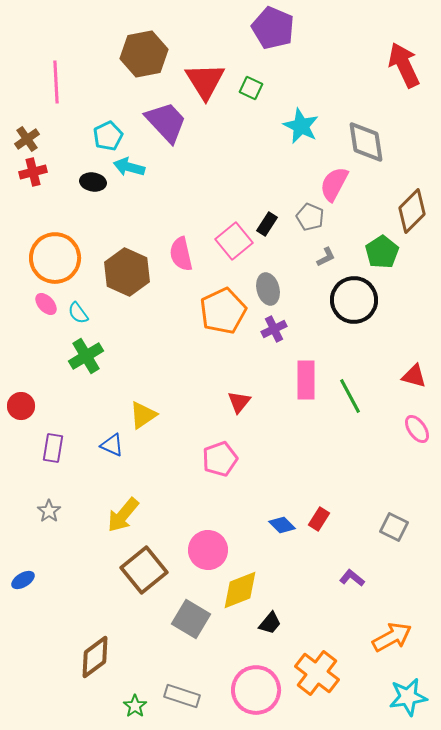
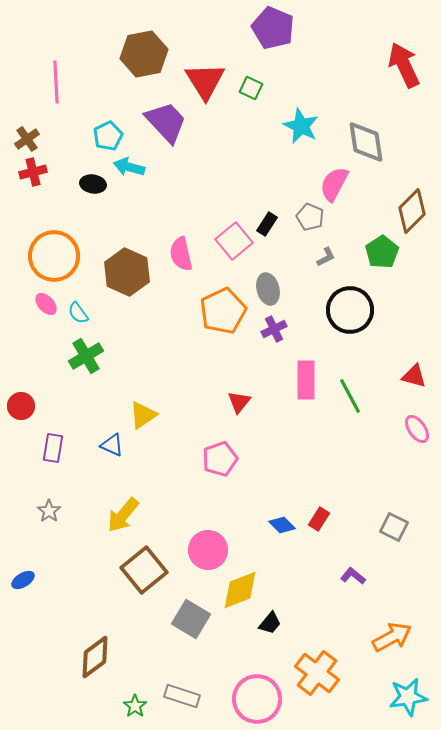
black ellipse at (93, 182): moved 2 px down
orange circle at (55, 258): moved 1 px left, 2 px up
black circle at (354, 300): moved 4 px left, 10 px down
purple L-shape at (352, 578): moved 1 px right, 2 px up
pink circle at (256, 690): moved 1 px right, 9 px down
